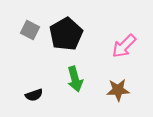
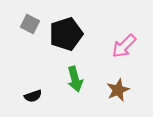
gray square: moved 6 px up
black pentagon: rotated 12 degrees clockwise
brown star: rotated 20 degrees counterclockwise
black semicircle: moved 1 px left, 1 px down
